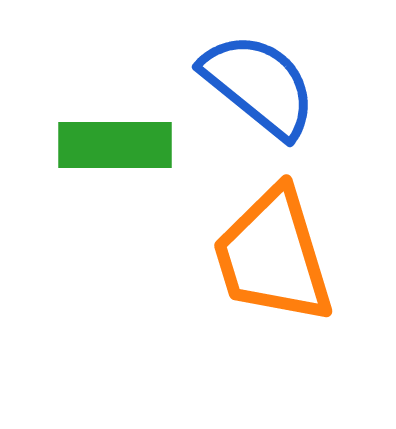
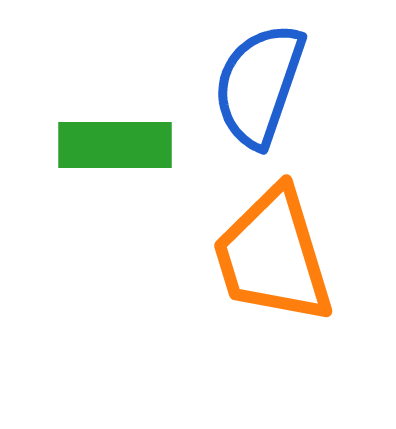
blue semicircle: rotated 110 degrees counterclockwise
